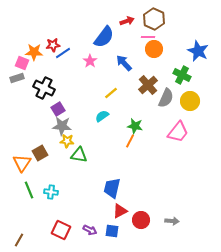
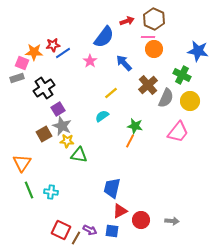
blue star: rotated 15 degrees counterclockwise
black cross: rotated 30 degrees clockwise
gray star: rotated 18 degrees clockwise
brown square: moved 4 px right, 19 px up
brown line: moved 57 px right, 2 px up
